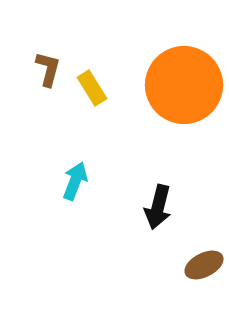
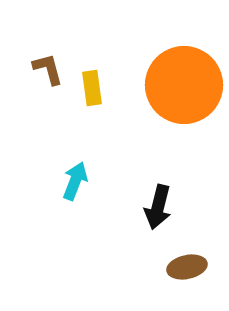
brown L-shape: rotated 30 degrees counterclockwise
yellow rectangle: rotated 24 degrees clockwise
brown ellipse: moved 17 px left, 2 px down; rotated 15 degrees clockwise
